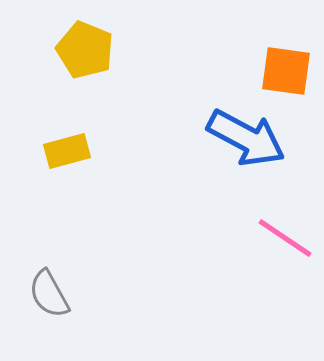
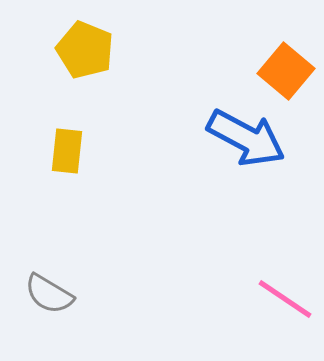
orange square: rotated 32 degrees clockwise
yellow rectangle: rotated 69 degrees counterclockwise
pink line: moved 61 px down
gray semicircle: rotated 30 degrees counterclockwise
